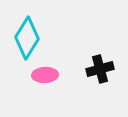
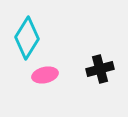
pink ellipse: rotated 10 degrees counterclockwise
